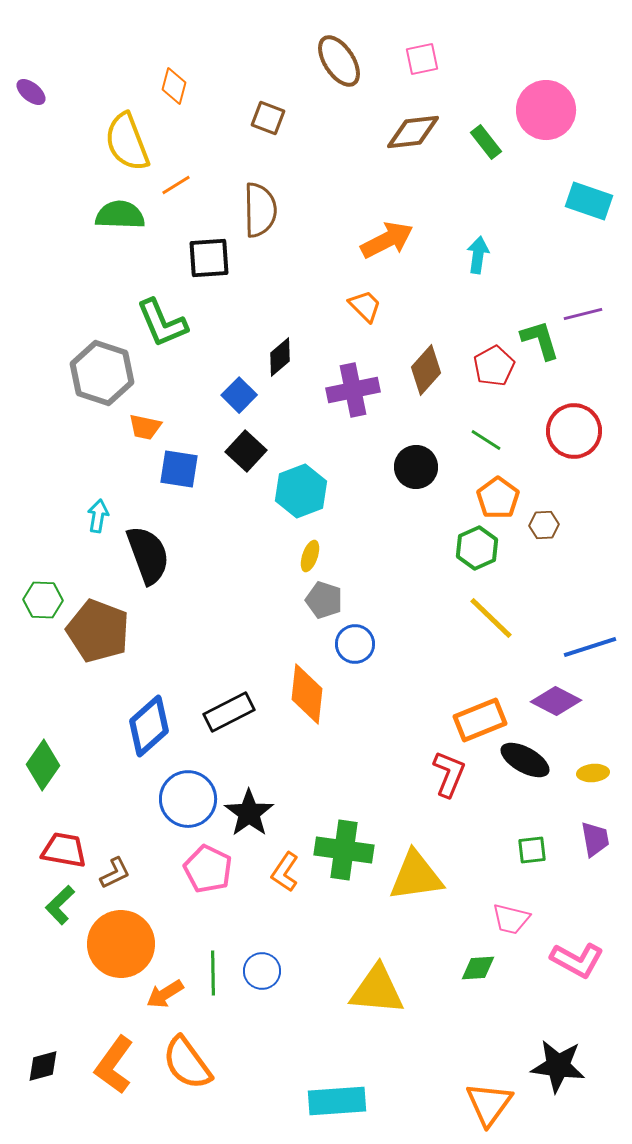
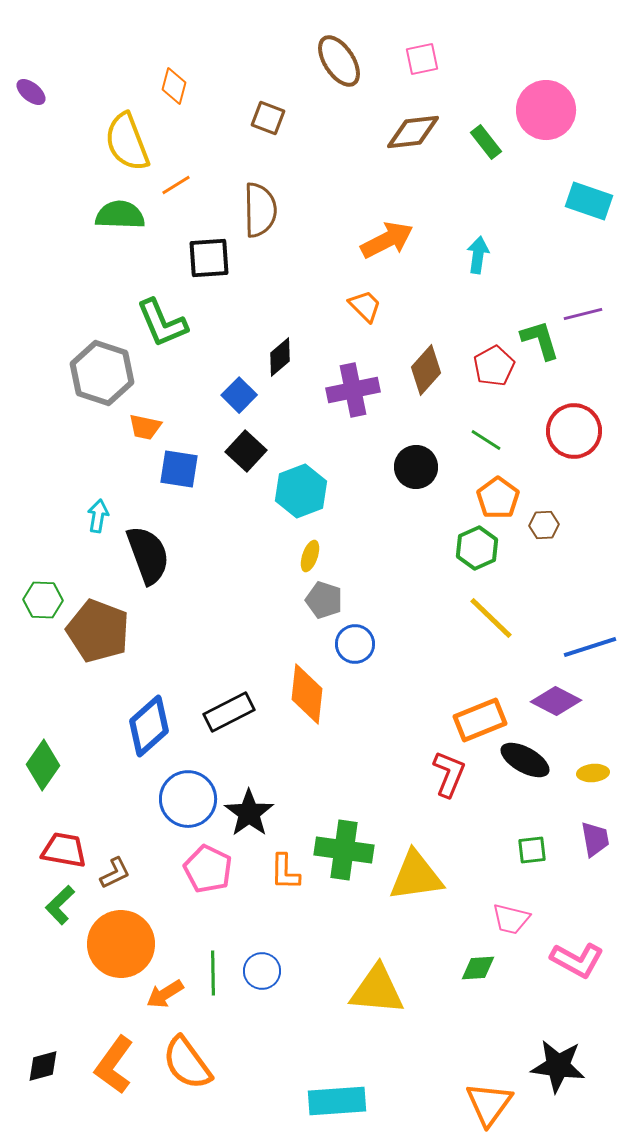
orange L-shape at (285, 872): rotated 33 degrees counterclockwise
